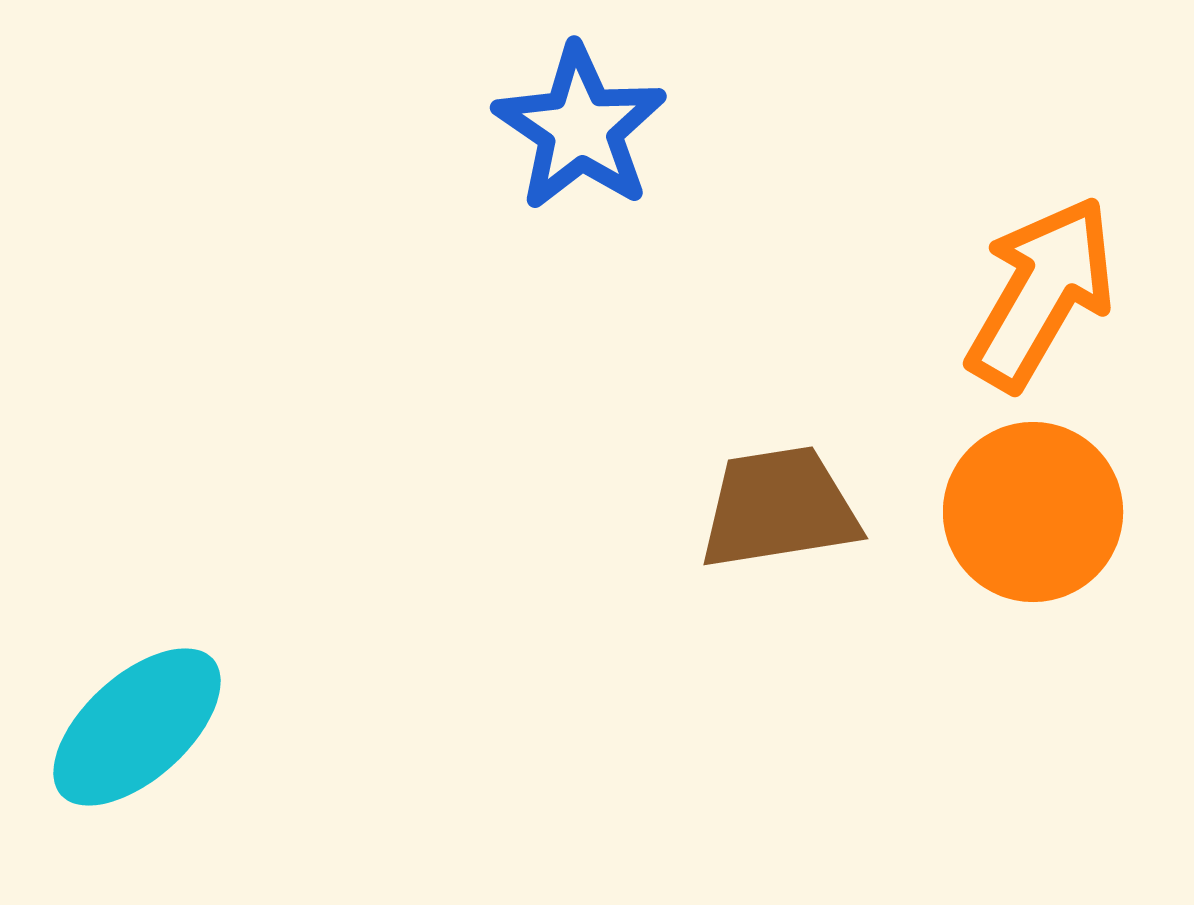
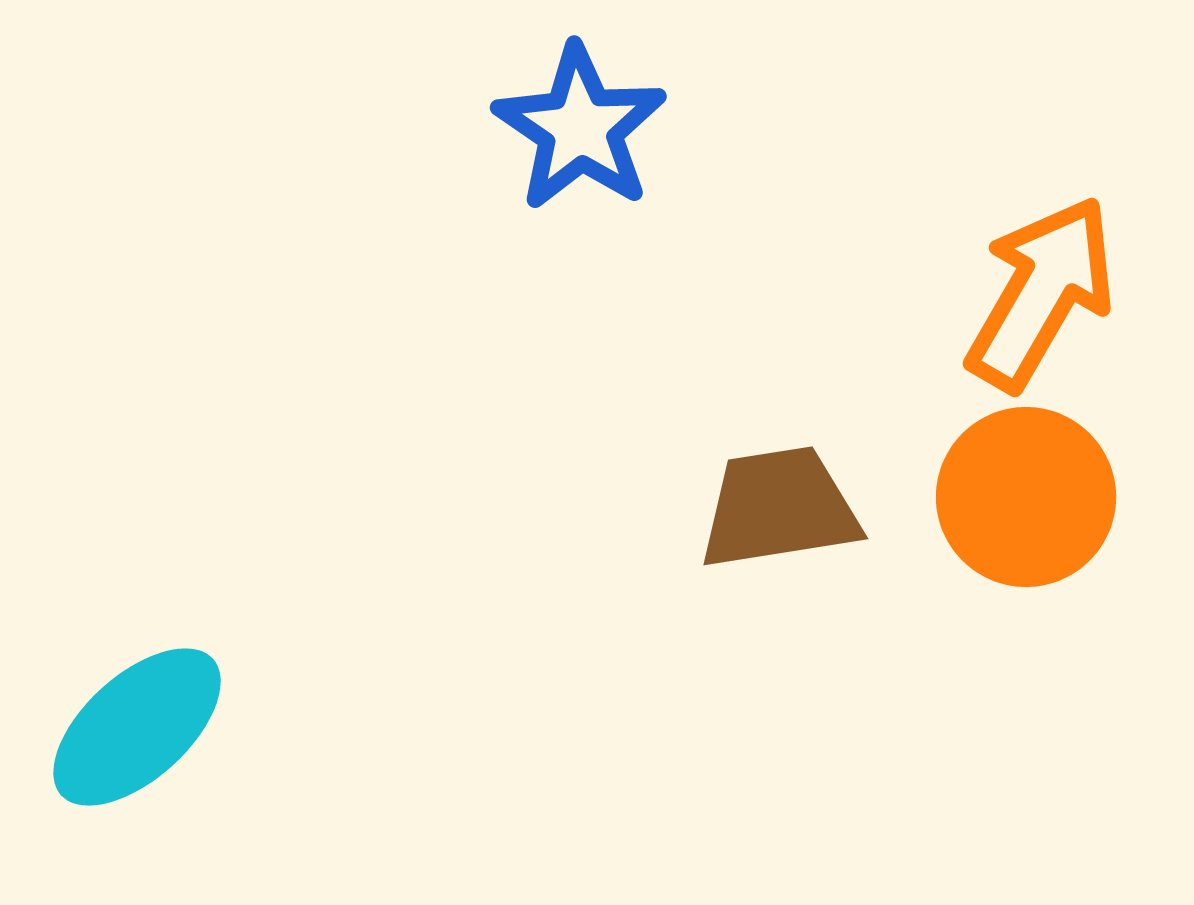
orange circle: moved 7 px left, 15 px up
